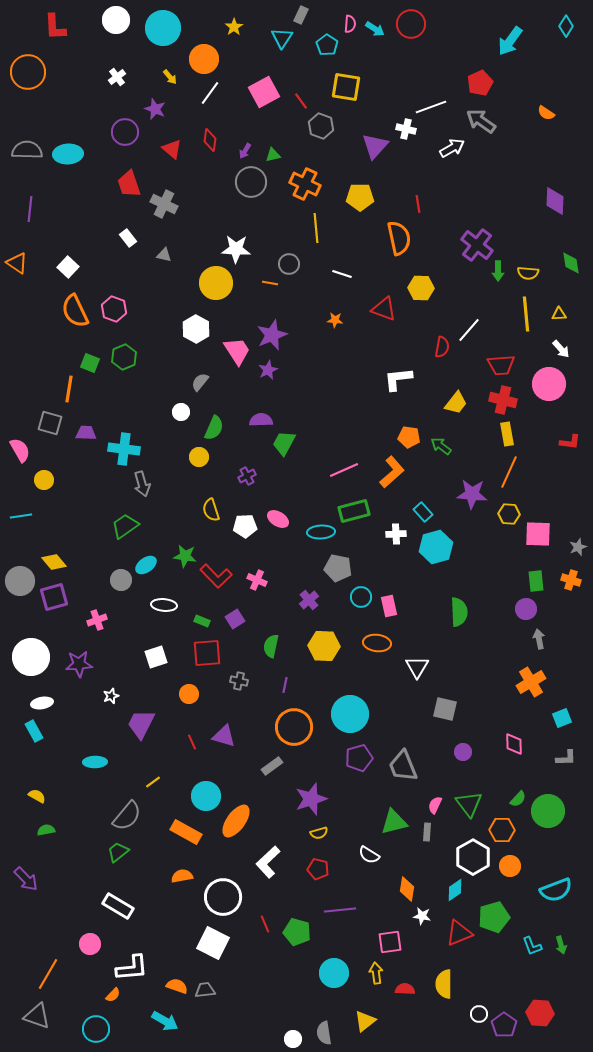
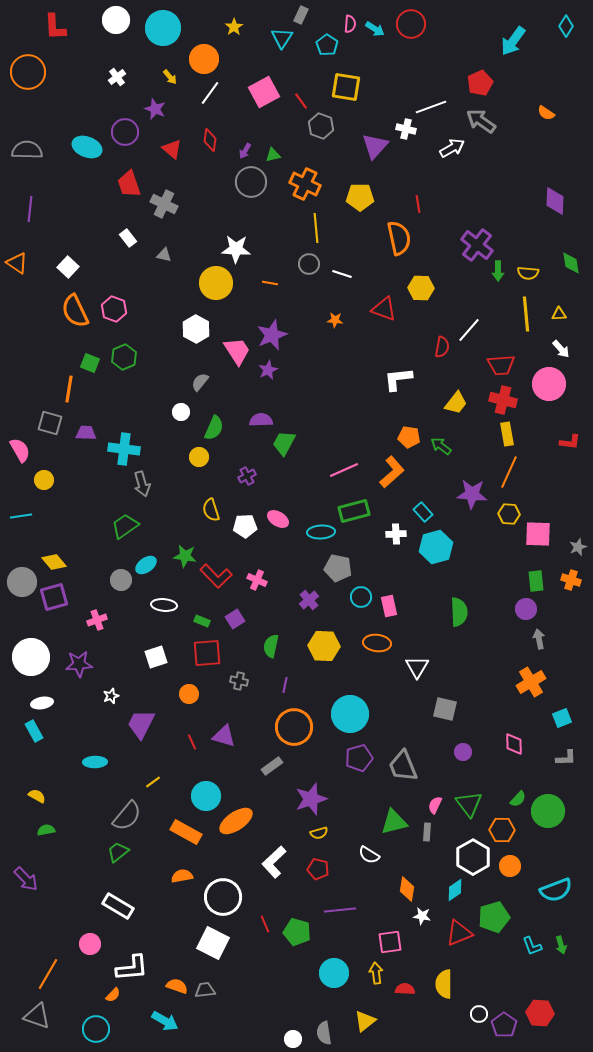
cyan arrow at (510, 41): moved 3 px right
cyan ellipse at (68, 154): moved 19 px right, 7 px up; rotated 24 degrees clockwise
gray circle at (289, 264): moved 20 px right
gray circle at (20, 581): moved 2 px right, 1 px down
orange ellipse at (236, 821): rotated 20 degrees clockwise
white L-shape at (268, 862): moved 6 px right
